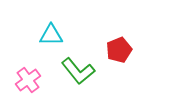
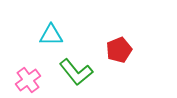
green L-shape: moved 2 px left, 1 px down
